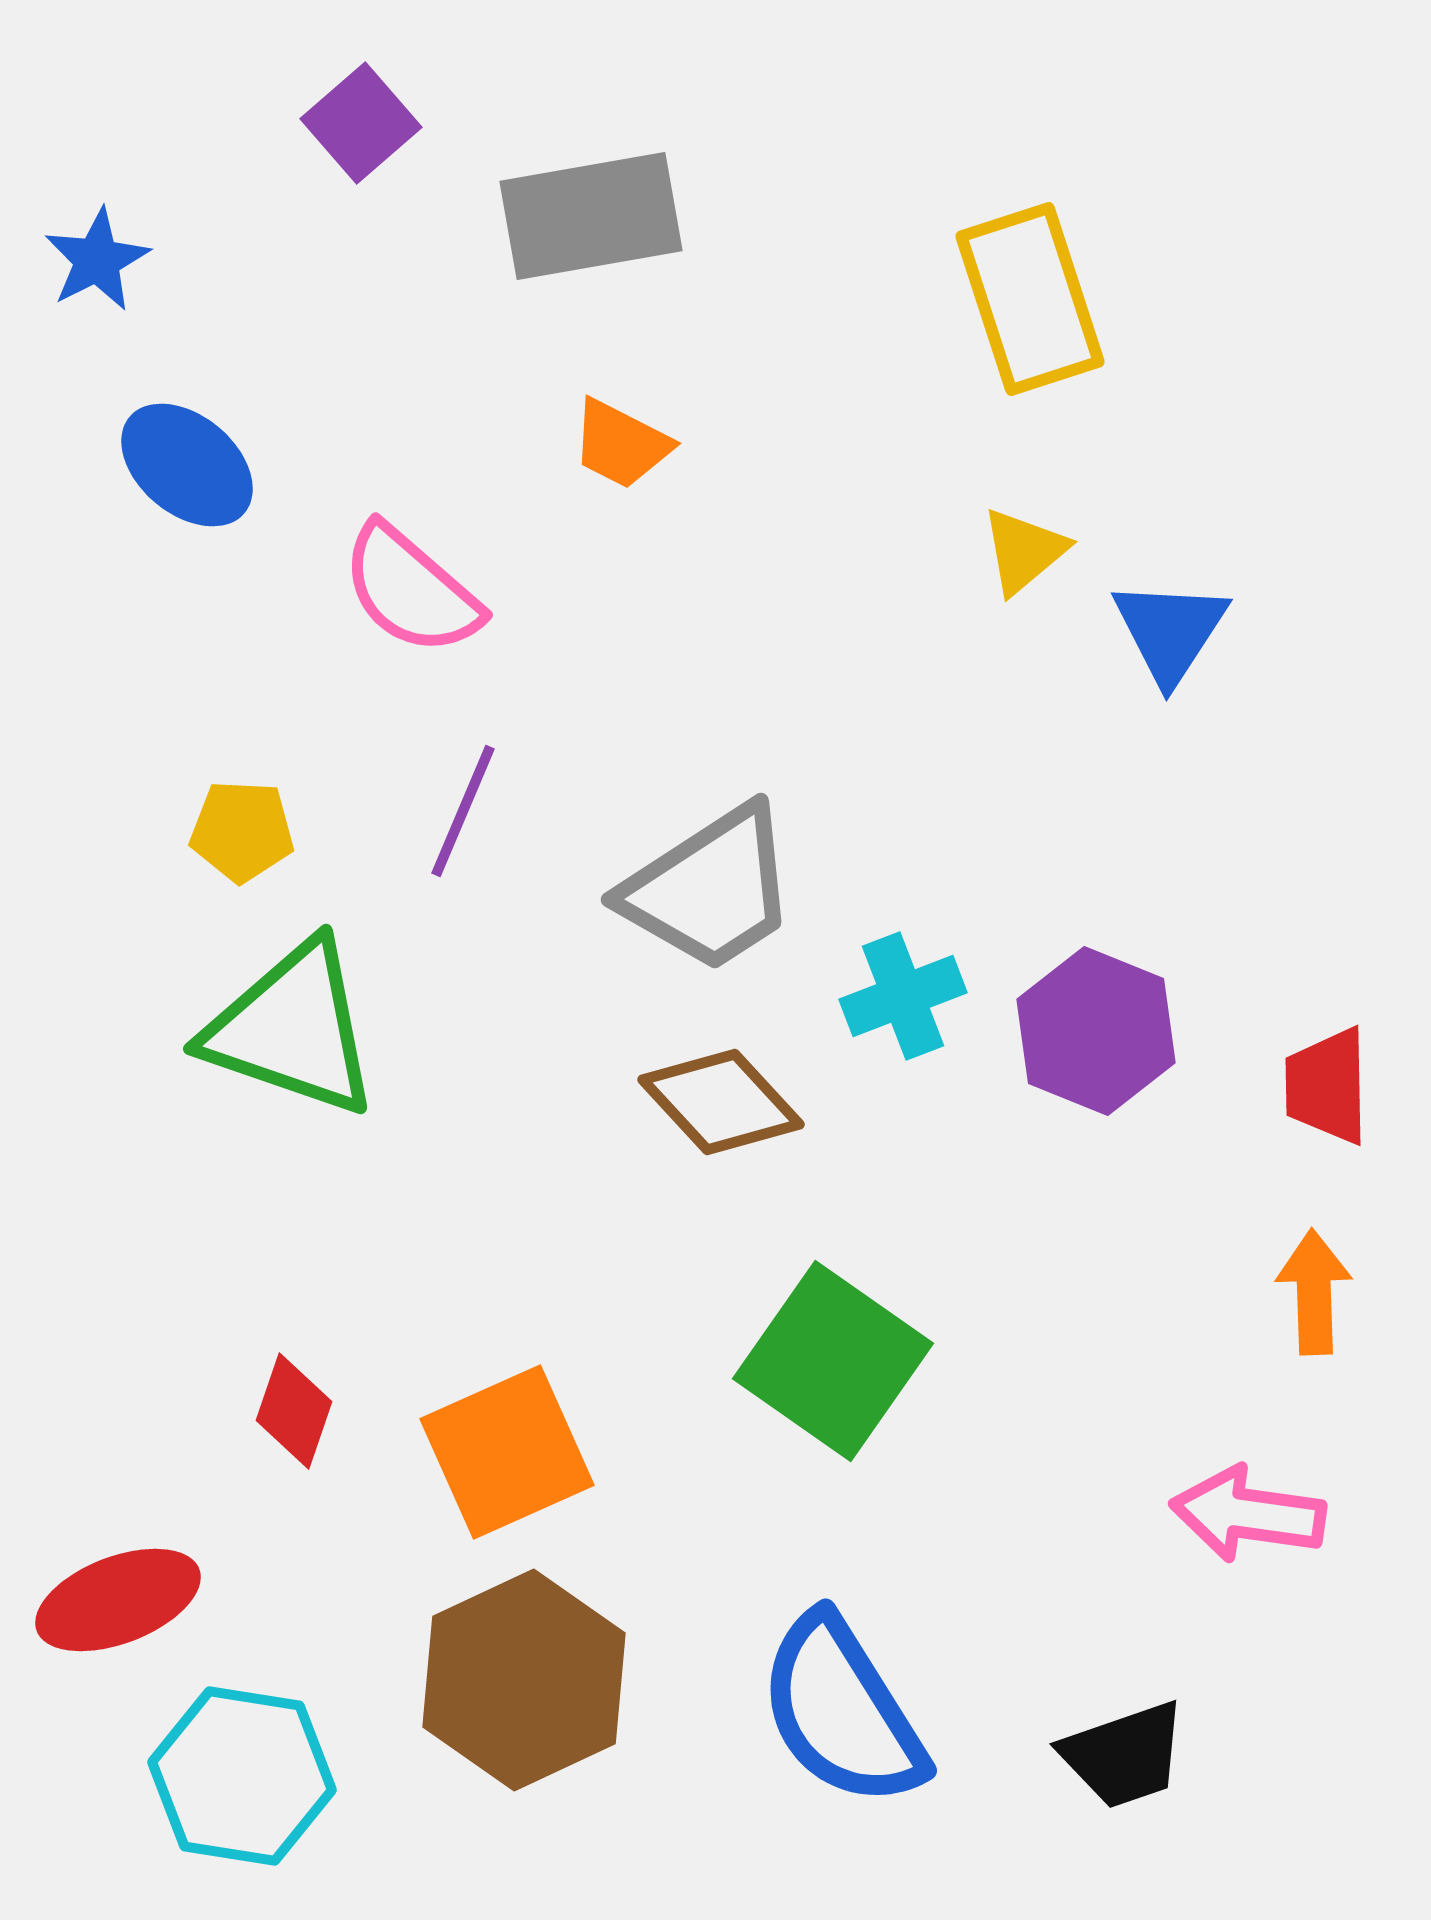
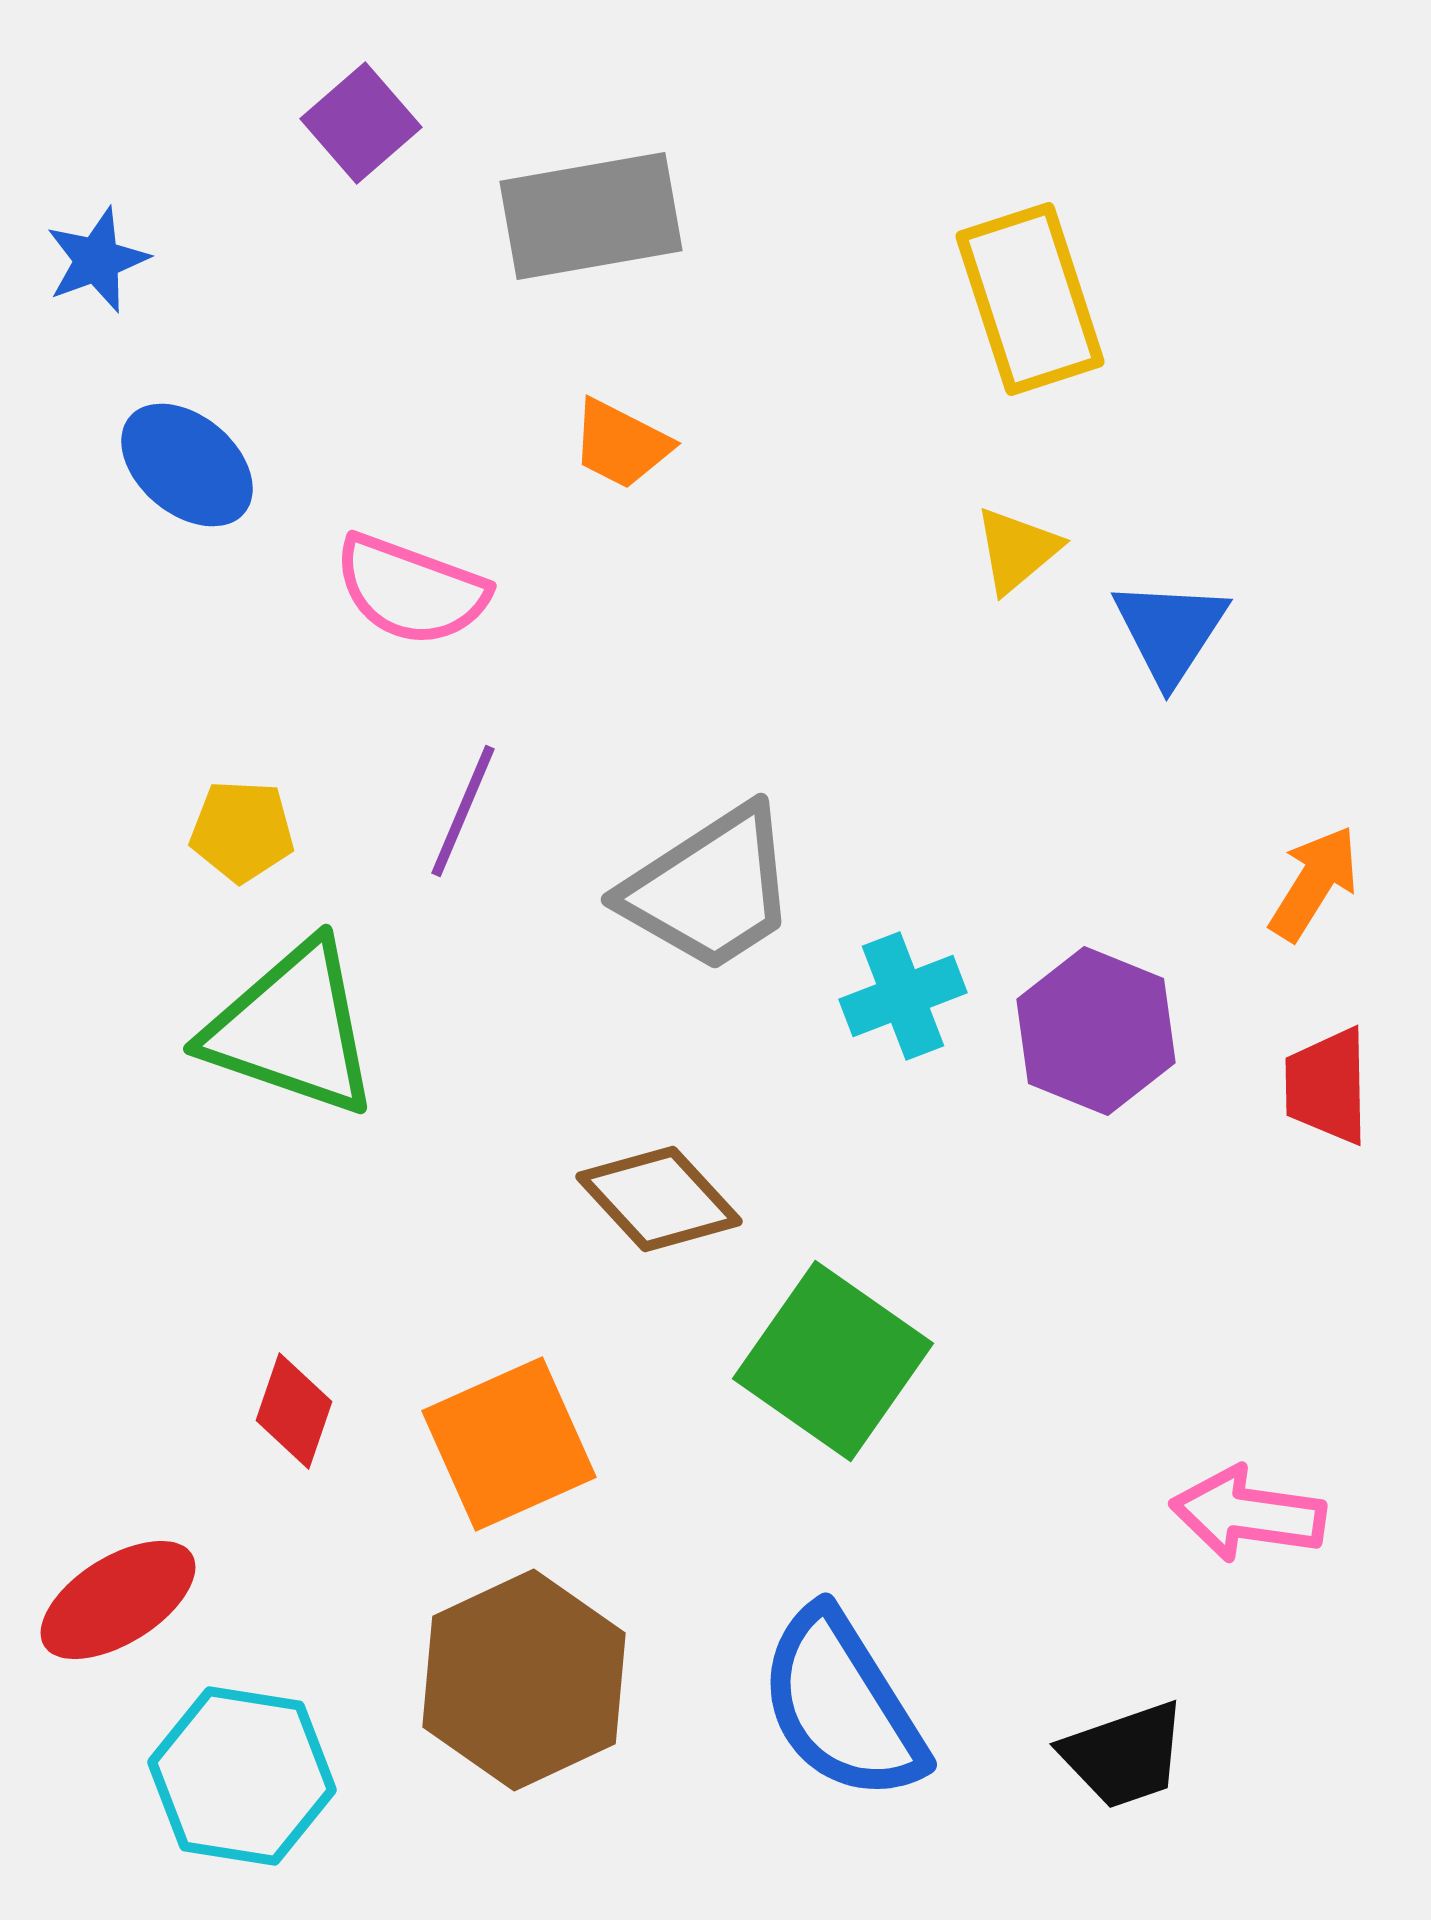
blue star: rotated 7 degrees clockwise
yellow triangle: moved 7 px left, 1 px up
pink semicircle: rotated 21 degrees counterclockwise
brown diamond: moved 62 px left, 97 px down
orange arrow: moved 409 px up; rotated 34 degrees clockwise
orange square: moved 2 px right, 8 px up
red ellipse: rotated 11 degrees counterclockwise
blue semicircle: moved 6 px up
